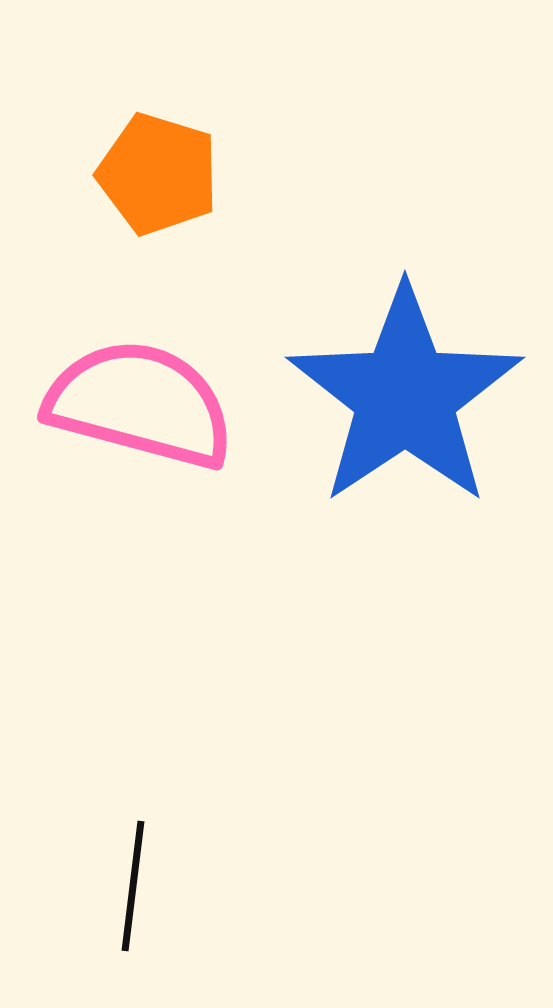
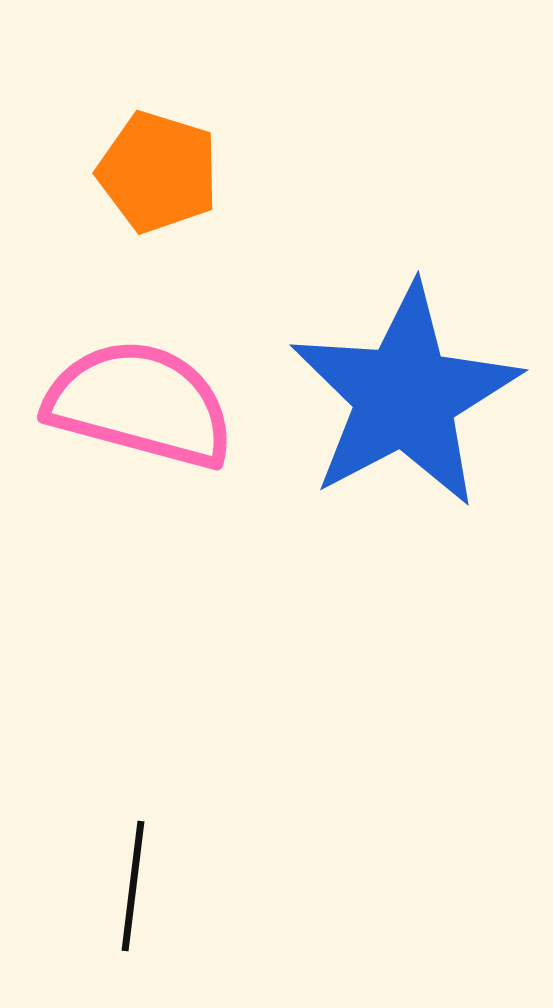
orange pentagon: moved 2 px up
blue star: rotated 6 degrees clockwise
